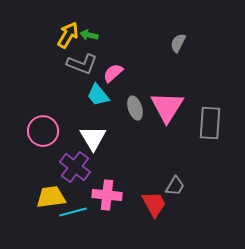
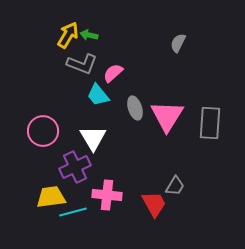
pink triangle: moved 9 px down
purple cross: rotated 28 degrees clockwise
